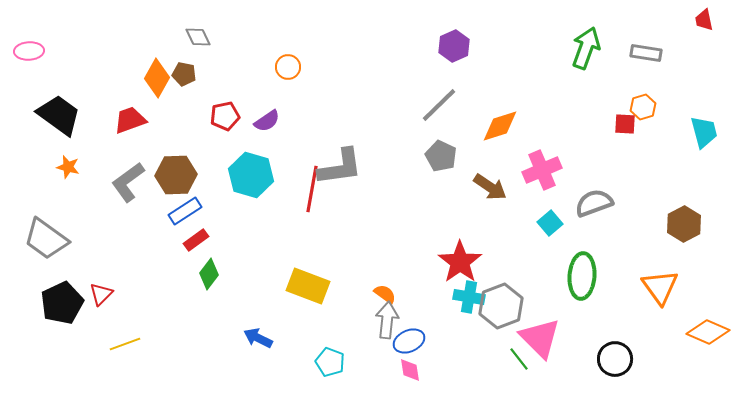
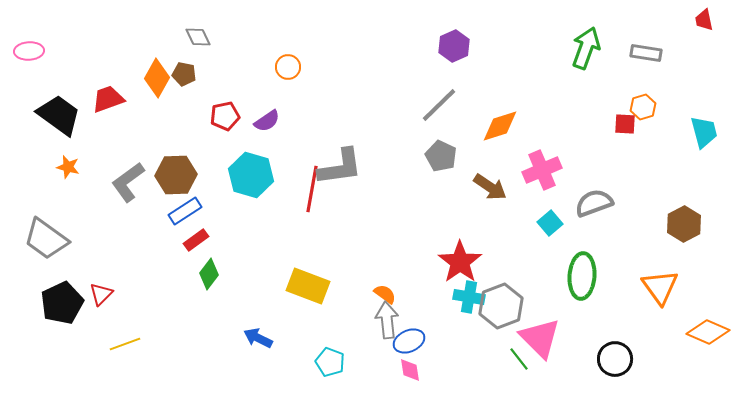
red trapezoid at (130, 120): moved 22 px left, 21 px up
gray arrow at (387, 320): rotated 12 degrees counterclockwise
